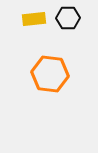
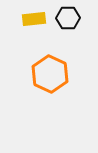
orange hexagon: rotated 18 degrees clockwise
